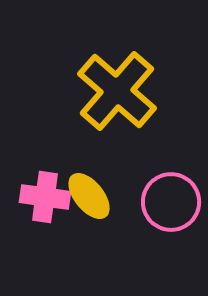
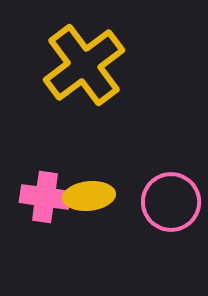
yellow cross: moved 33 px left, 26 px up; rotated 12 degrees clockwise
yellow ellipse: rotated 57 degrees counterclockwise
